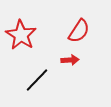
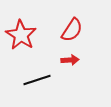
red semicircle: moved 7 px left, 1 px up
black line: rotated 28 degrees clockwise
